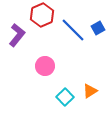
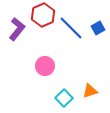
red hexagon: moved 1 px right
blue line: moved 2 px left, 2 px up
purple L-shape: moved 6 px up
orange triangle: rotated 14 degrees clockwise
cyan square: moved 1 px left, 1 px down
